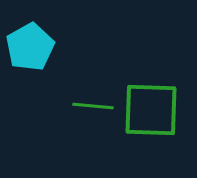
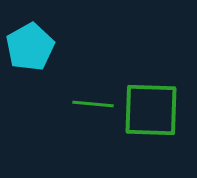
green line: moved 2 px up
